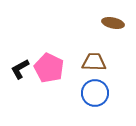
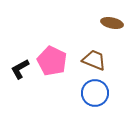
brown ellipse: moved 1 px left
brown trapezoid: moved 2 px up; rotated 20 degrees clockwise
pink pentagon: moved 3 px right, 7 px up
